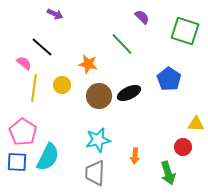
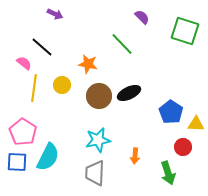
blue pentagon: moved 2 px right, 33 px down
